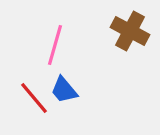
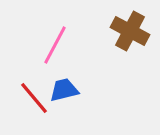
pink line: rotated 12 degrees clockwise
blue trapezoid: rotated 116 degrees clockwise
